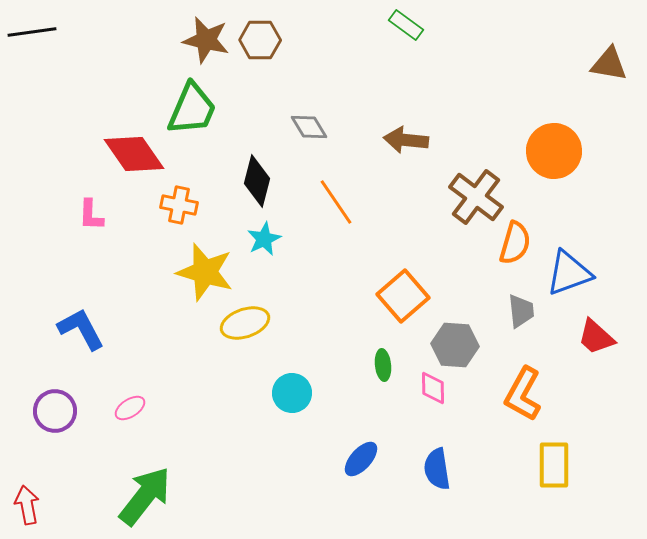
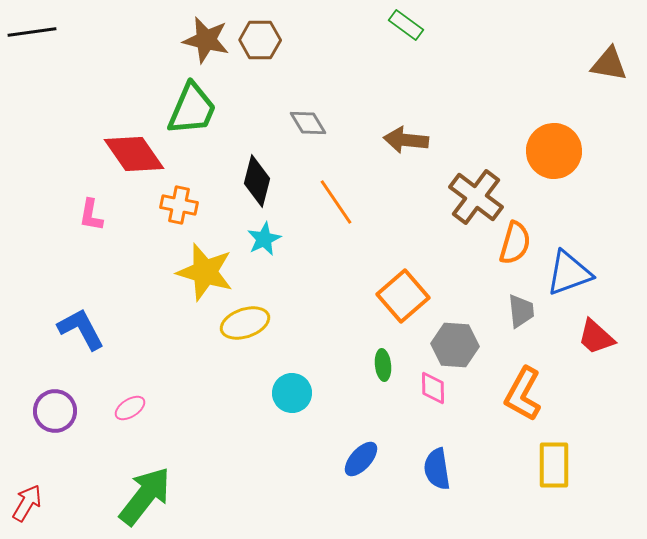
gray diamond: moved 1 px left, 4 px up
pink L-shape: rotated 8 degrees clockwise
red arrow: moved 2 px up; rotated 42 degrees clockwise
